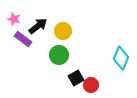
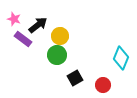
black arrow: moved 1 px up
yellow circle: moved 3 px left, 5 px down
green circle: moved 2 px left
black square: moved 1 px left
red circle: moved 12 px right
